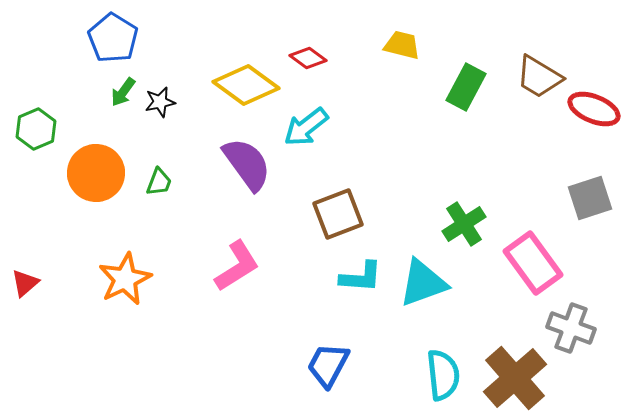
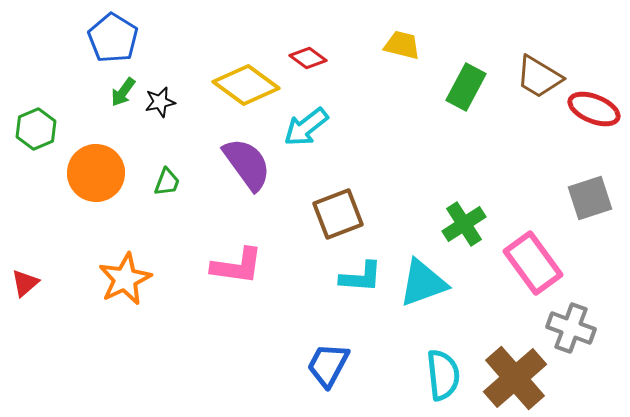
green trapezoid: moved 8 px right
pink L-shape: rotated 40 degrees clockwise
